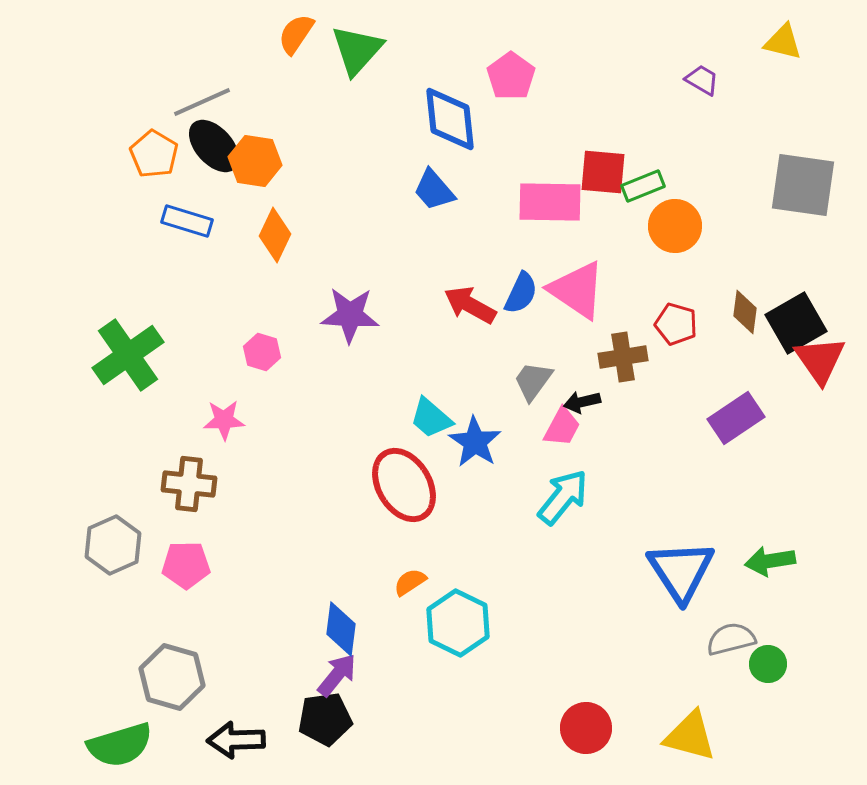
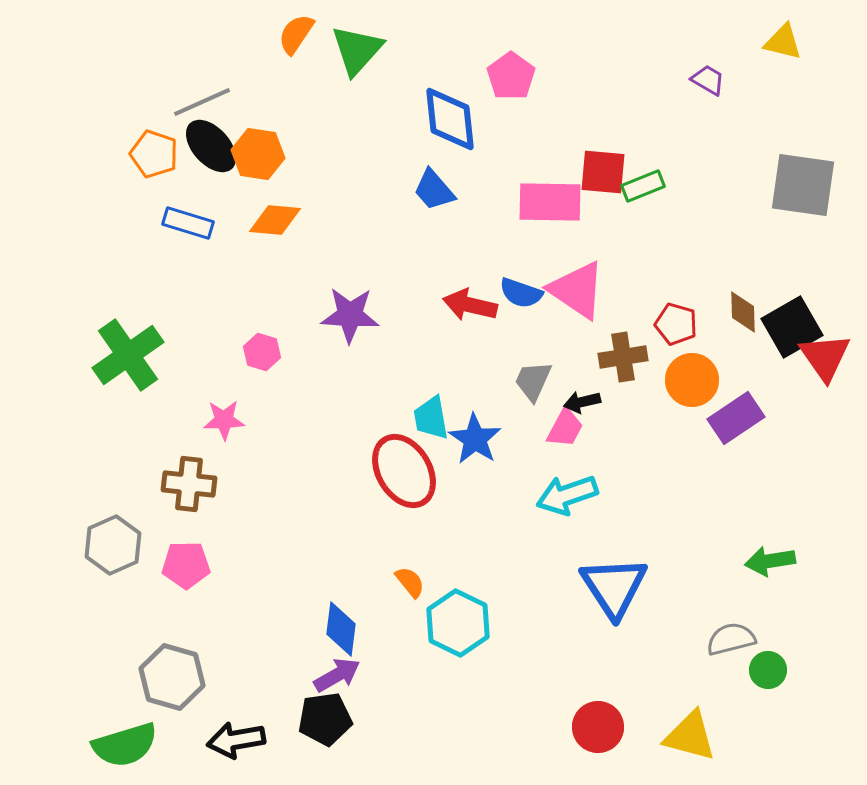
purple trapezoid at (702, 80): moved 6 px right
black ellipse at (214, 146): moved 3 px left
orange pentagon at (154, 154): rotated 12 degrees counterclockwise
orange hexagon at (255, 161): moved 3 px right, 7 px up
blue rectangle at (187, 221): moved 1 px right, 2 px down
orange circle at (675, 226): moved 17 px right, 154 px down
orange diamond at (275, 235): moved 15 px up; rotated 70 degrees clockwise
blue semicircle at (521, 293): rotated 84 degrees clockwise
red arrow at (470, 305): rotated 16 degrees counterclockwise
brown diamond at (745, 312): moved 2 px left; rotated 9 degrees counterclockwise
black square at (796, 323): moved 4 px left, 4 px down
red triangle at (820, 360): moved 5 px right, 3 px up
gray trapezoid at (533, 381): rotated 12 degrees counterclockwise
cyan trapezoid at (431, 418): rotated 39 degrees clockwise
pink trapezoid at (562, 427): moved 3 px right, 1 px down
blue star at (475, 442): moved 3 px up
red ellipse at (404, 485): moved 14 px up
cyan arrow at (563, 497): moved 4 px right, 2 px up; rotated 148 degrees counterclockwise
blue triangle at (681, 571): moved 67 px left, 16 px down
orange semicircle at (410, 582): rotated 84 degrees clockwise
green circle at (768, 664): moved 6 px down
purple arrow at (337, 675): rotated 21 degrees clockwise
red circle at (586, 728): moved 12 px right, 1 px up
black arrow at (236, 740): rotated 8 degrees counterclockwise
green semicircle at (120, 745): moved 5 px right
